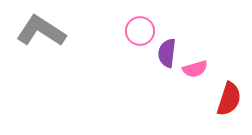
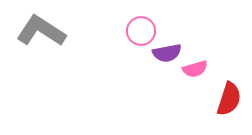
pink circle: moved 1 px right
purple semicircle: rotated 108 degrees counterclockwise
